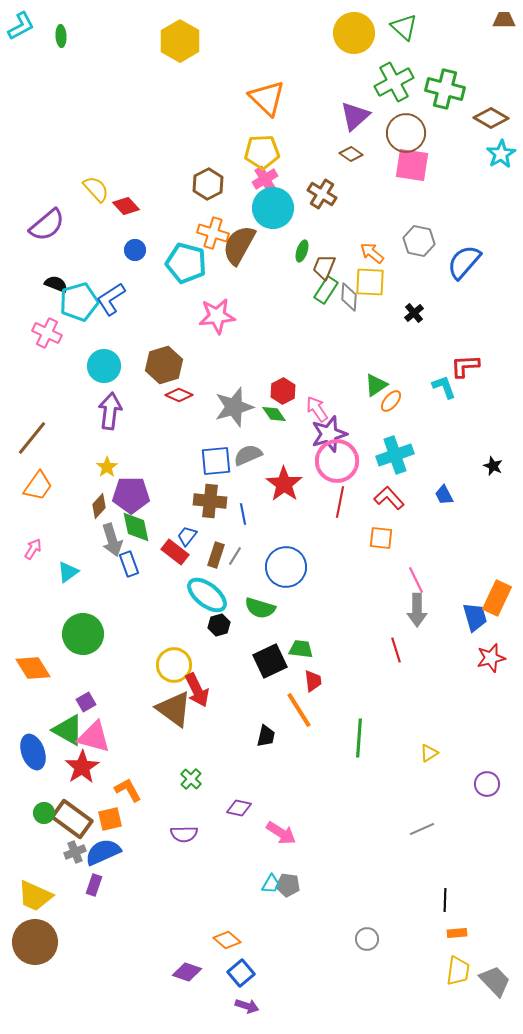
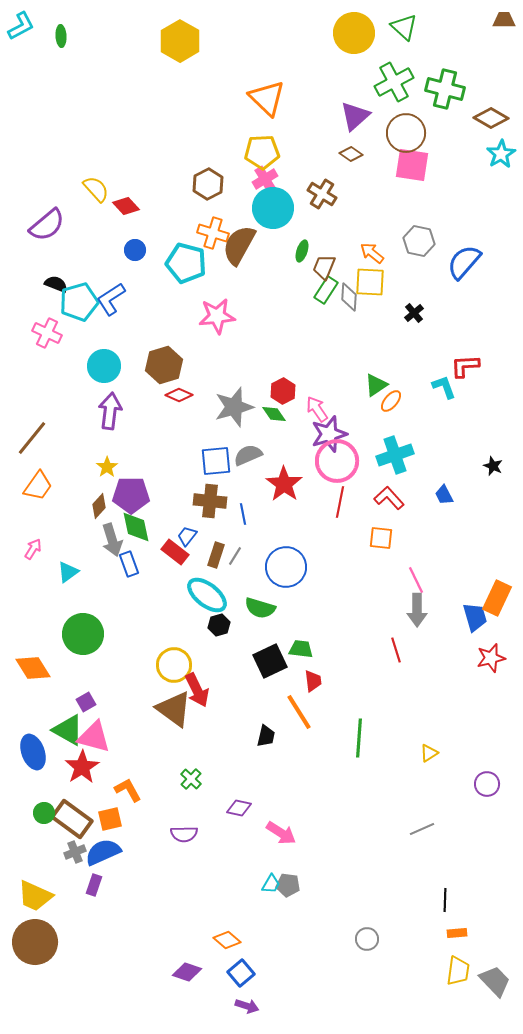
orange line at (299, 710): moved 2 px down
